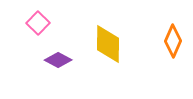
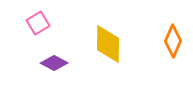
pink square: rotated 15 degrees clockwise
purple diamond: moved 4 px left, 3 px down
